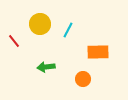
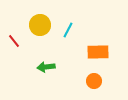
yellow circle: moved 1 px down
orange circle: moved 11 px right, 2 px down
